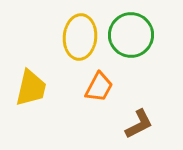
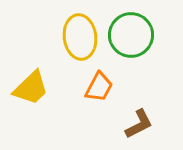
yellow ellipse: rotated 12 degrees counterclockwise
yellow trapezoid: rotated 33 degrees clockwise
